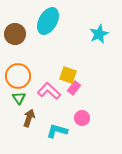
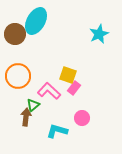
cyan ellipse: moved 12 px left
green triangle: moved 14 px right, 7 px down; rotated 24 degrees clockwise
brown arrow: moved 3 px left, 1 px up; rotated 12 degrees counterclockwise
